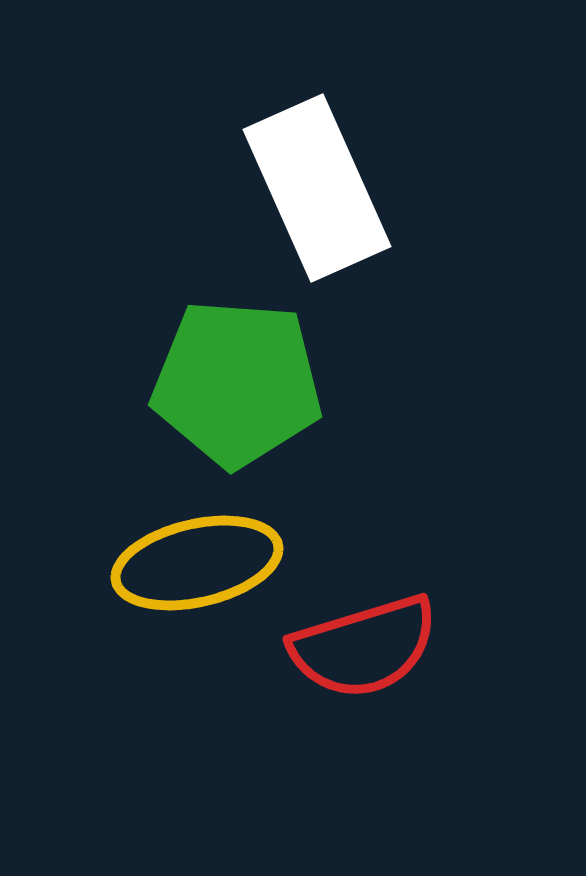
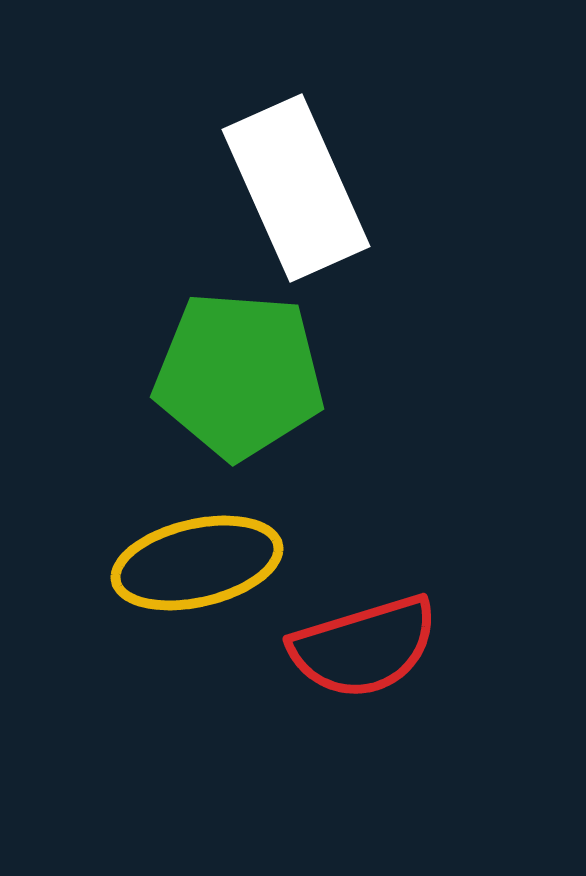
white rectangle: moved 21 px left
green pentagon: moved 2 px right, 8 px up
